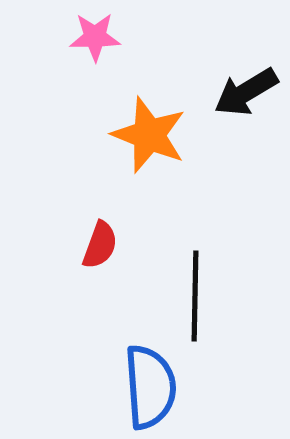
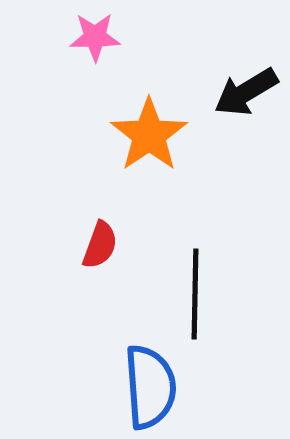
orange star: rotated 16 degrees clockwise
black line: moved 2 px up
